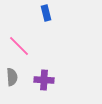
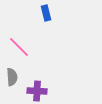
pink line: moved 1 px down
purple cross: moved 7 px left, 11 px down
